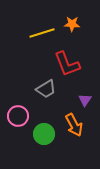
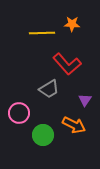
yellow line: rotated 15 degrees clockwise
red L-shape: rotated 20 degrees counterclockwise
gray trapezoid: moved 3 px right
pink circle: moved 1 px right, 3 px up
orange arrow: rotated 35 degrees counterclockwise
green circle: moved 1 px left, 1 px down
